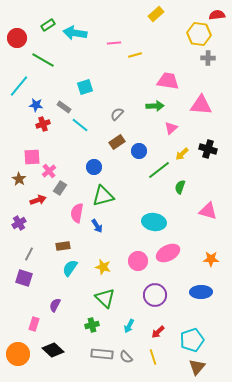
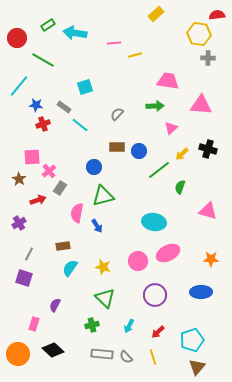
brown rectangle at (117, 142): moved 5 px down; rotated 35 degrees clockwise
